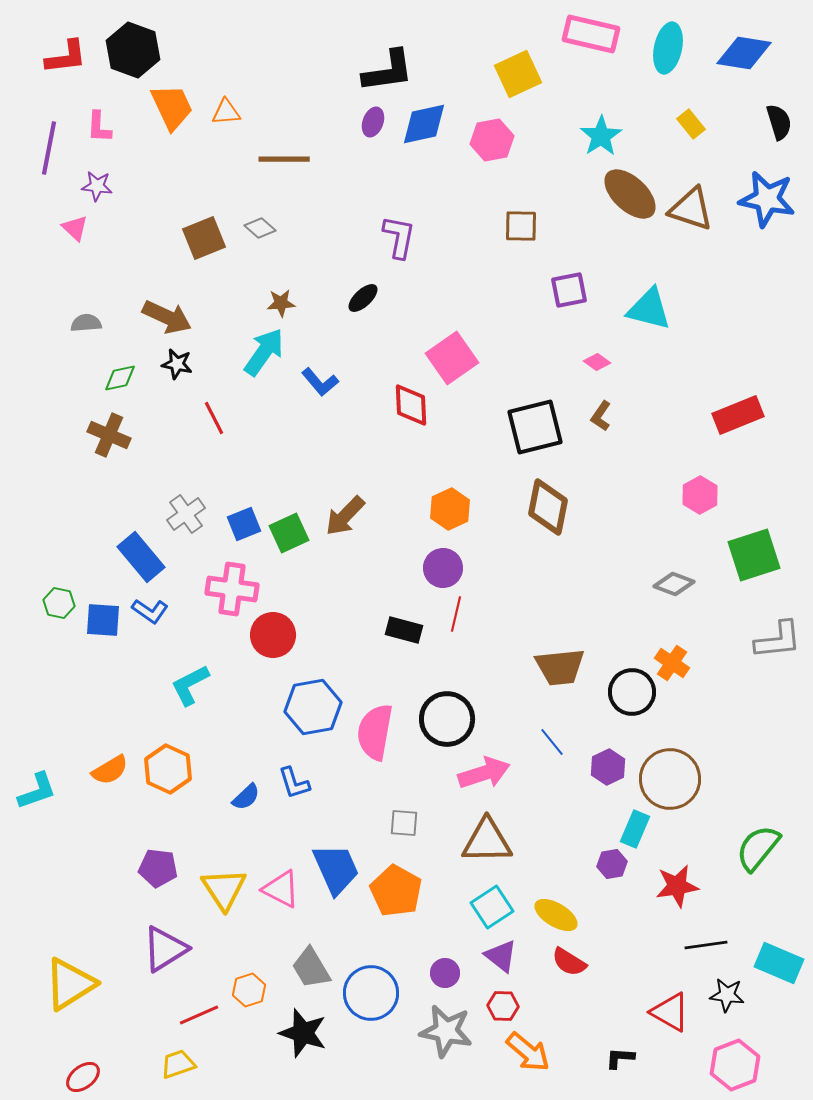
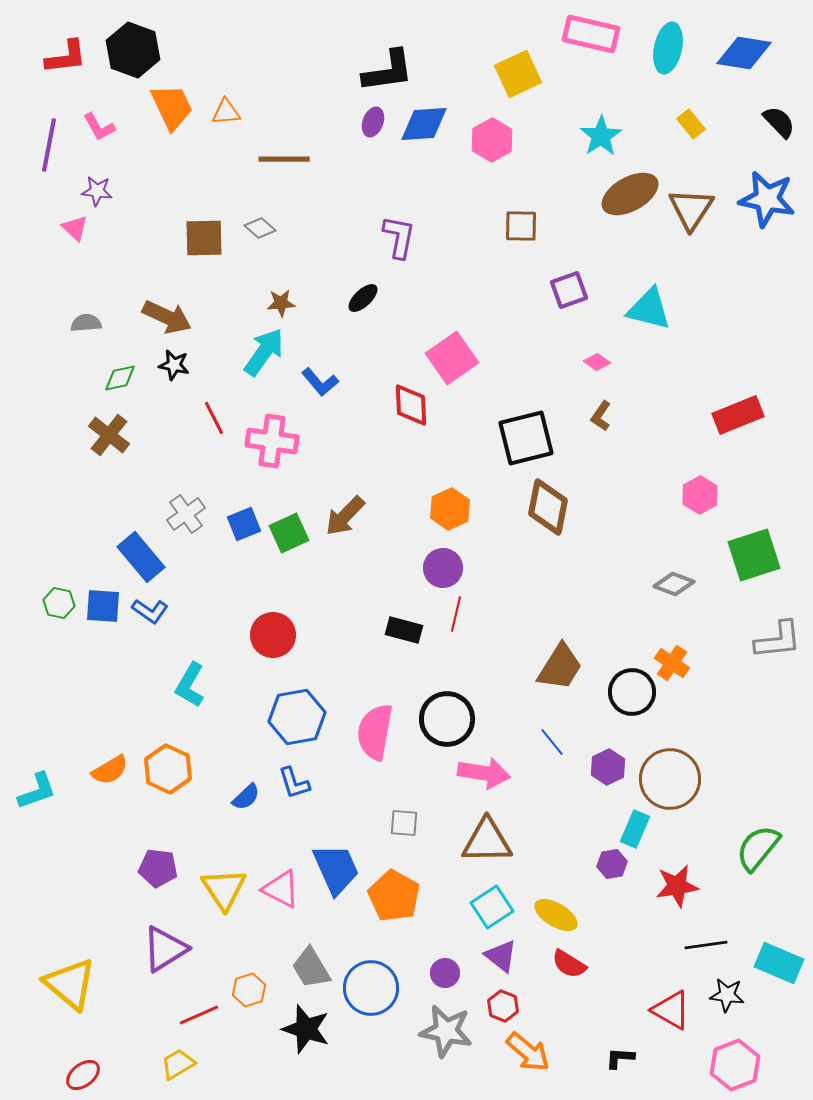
black semicircle at (779, 122): rotated 27 degrees counterclockwise
blue diamond at (424, 124): rotated 9 degrees clockwise
pink L-shape at (99, 127): rotated 32 degrees counterclockwise
pink hexagon at (492, 140): rotated 18 degrees counterclockwise
purple line at (49, 148): moved 3 px up
purple star at (97, 186): moved 5 px down
brown ellipse at (630, 194): rotated 72 degrees counterclockwise
brown triangle at (691, 209): rotated 45 degrees clockwise
brown square at (204, 238): rotated 21 degrees clockwise
purple square at (569, 290): rotated 9 degrees counterclockwise
black star at (177, 364): moved 3 px left, 1 px down
black square at (535, 427): moved 9 px left, 11 px down
brown cross at (109, 435): rotated 15 degrees clockwise
pink cross at (232, 589): moved 40 px right, 148 px up
blue square at (103, 620): moved 14 px up
brown trapezoid at (560, 667): rotated 52 degrees counterclockwise
cyan L-shape at (190, 685): rotated 33 degrees counterclockwise
blue hexagon at (313, 707): moved 16 px left, 10 px down
pink arrow at (484, 773): rotated 27 degrees clockwise
orange pentagon at (396, 891): moved 2 px left, 5 px down
red semicircle at (569, 962): moved 2 px down
yellow triangle at (70, 984): rotated 48 degrees counterclockwise
blue circle at (371, 993): moved 5 px up
red hexagon at (503, 1006): rotated 20 degrees clockwise
red triangle at (670, 1012): moved 1 px right, 2 px up
black star at (303, 1033): moved 3 px right, 4 px up
yellow trapezoid at (178, 1064): rotated 12 degrees counterclockwise
red ellipse at (83, 1077): moved 2 px up
